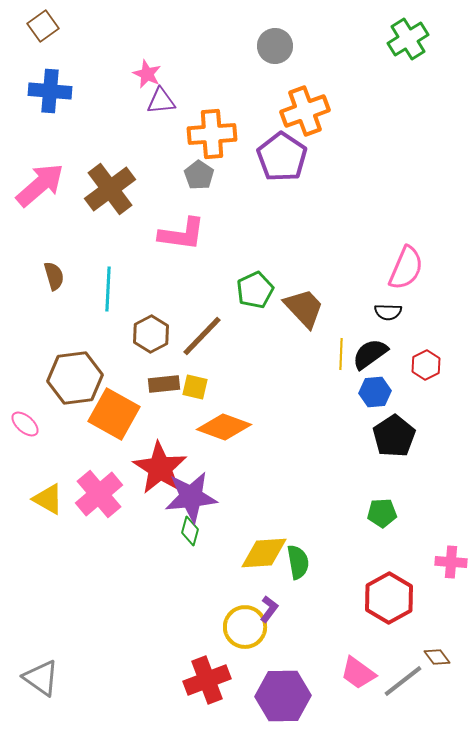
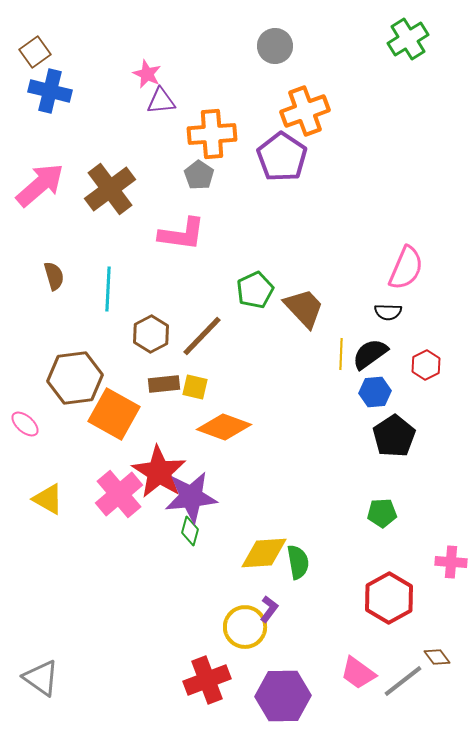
brown square at (43, 26): moved 8 px left, 26 px down
blue cross at (50, 91): rotated 9 degrees clockwise
red star at (160, 468): moved 1 px left, 4 px down
pink cross at (99, 494): moved 20 px right
